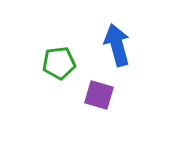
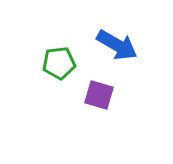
blue arrow: rotated 135 degrees clockwise
